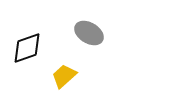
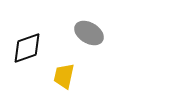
yellow trapezoid: rotated 36 degrees counterclockwise
